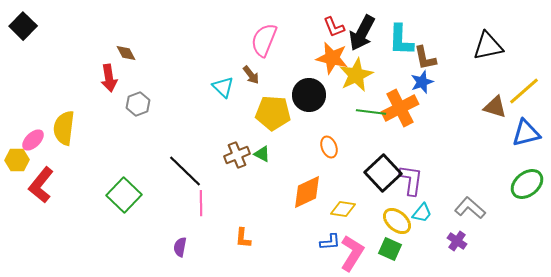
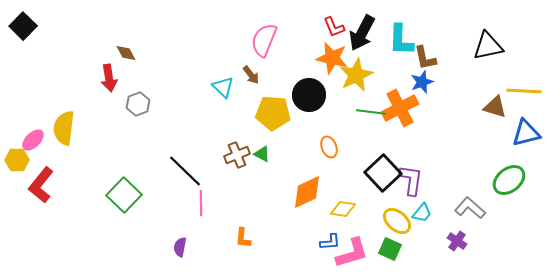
yellow line at (524, 91): rotated 44 degrees clockwise
green ellipse at (527, 184): moved 18 px left, 4 px up
pink L-shape at (352, 253): rotated 42 degrees clockwise
